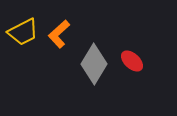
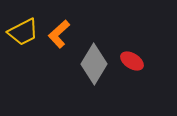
red ellipse: rotated 10 degrees counterclockwise
